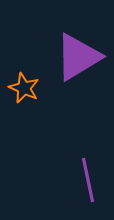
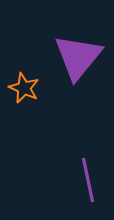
purple triangle: rotated 20 degrees counterclockwise
